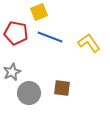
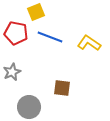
yellow square: moved 3 px left
yellow L-shape: rotated 20 degrees counterclockwise
gray circle: moved 14 px down
